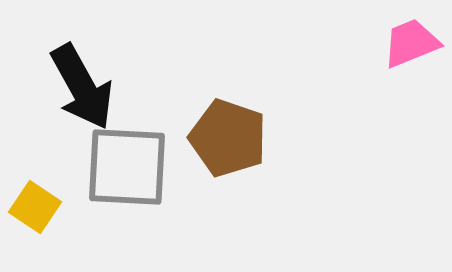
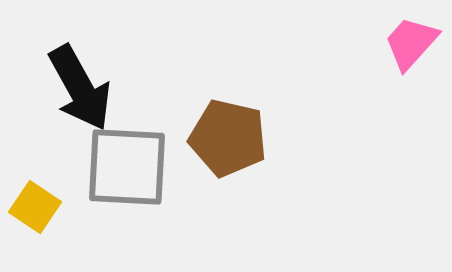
pink trapezoid: rotated 26 degrees counterclockwise
black arrow: moved 2 px left, 1 px down
brown pentagon: rotated 6 degrees counterclockwise
